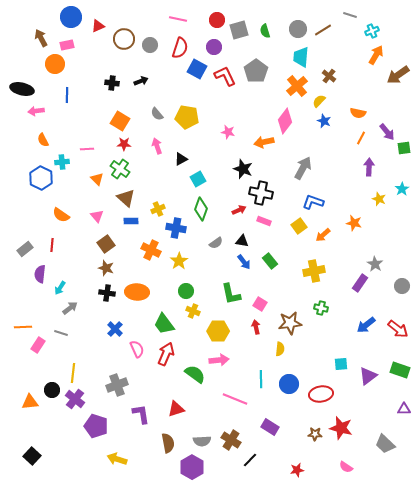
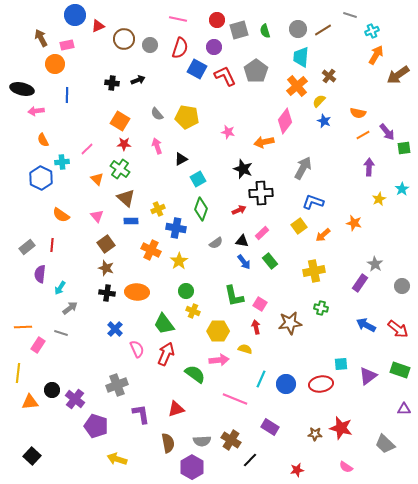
blue circle at (71, 17): moved 4 px right, 2 px up
black arrow at (141, 81): moved 3 px left, 1 px up
orange line at (361, 138): moved 2 px right, 3 px up; rotated 32 degrees clockwise
pink line at (87, 149): rotated 40 degrees counterclockwise
black cross at (261, 193): rotated 15 degrees counterclockwise
yellow star at (379, 199): rotated 24 degrees clockwise
pink rectangle at (264, 221): moved 2 px left, 12 px down; rotated 64 degrees counterclockwise
gray rectangle at (25, 249): moved 2 px right, 2 px up
green L-shape at (231, 294): moved 3 px right, 2 px down
blue arrow at (366, 325): rotated 66 degrees clockwise
yellow semicircle at (280, 349): moved 35 px left; rotated 80 degrees counterclockwise
yellow line at (73, 373): moved 55 px left
cyan line at (261, 379): rotated 24 degrees clockwise
blue circle at (289, 384): moved 3 px left
red ellipse at (321, 394): moved 10 px up
